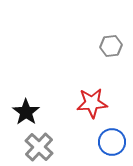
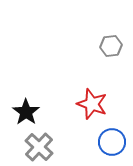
red star: moved 1 px down; rotated 24 degrees clockwise
